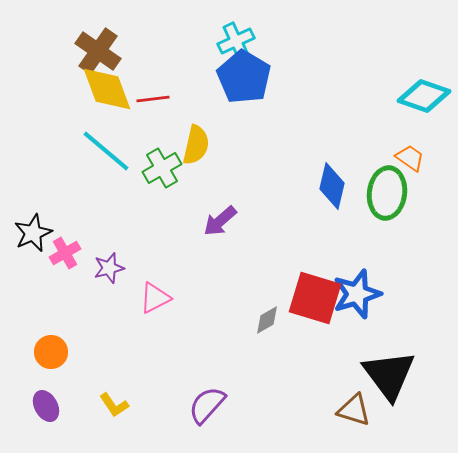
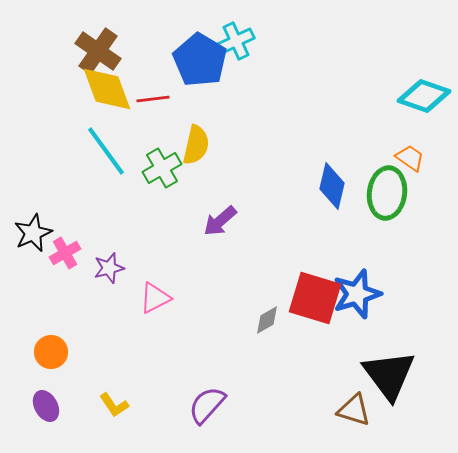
blue pentagon: moved 44 px left, 17 px up
cyan line: rotated 14 degrees clockwise
